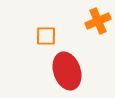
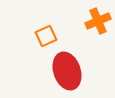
orange square: rotated 25 degrees counterclockwise
